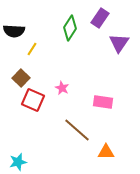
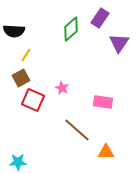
green diamond: moved 1 px right, 1 px down; rotated 15 degrees clockwise
yellow line: moved 6 px left, 6 px down
brown square: rotated 18 degrees clockwise
cyan star: rotated 12 degrees clockwise
